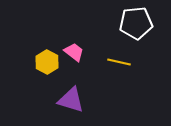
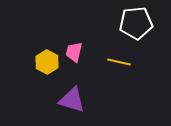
pink trapezoid: rotated 115 degrees counterclockwise
purple triangle: moved 1 px right
